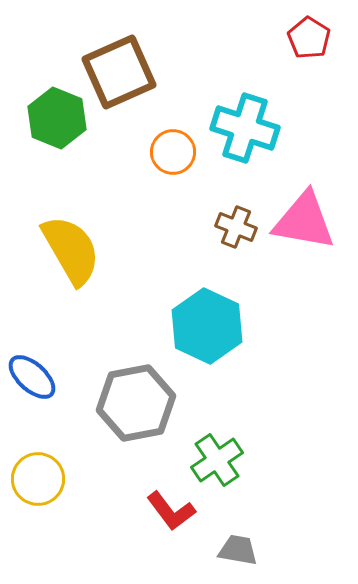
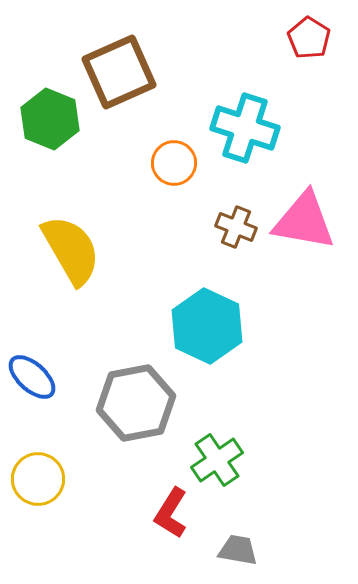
green hexagon: moved 7 px left, 1 px down
orange circle: moved 1 px right, 11 px down
red L-shape: moved 2 px down; rotated 69 degrees clockwise
